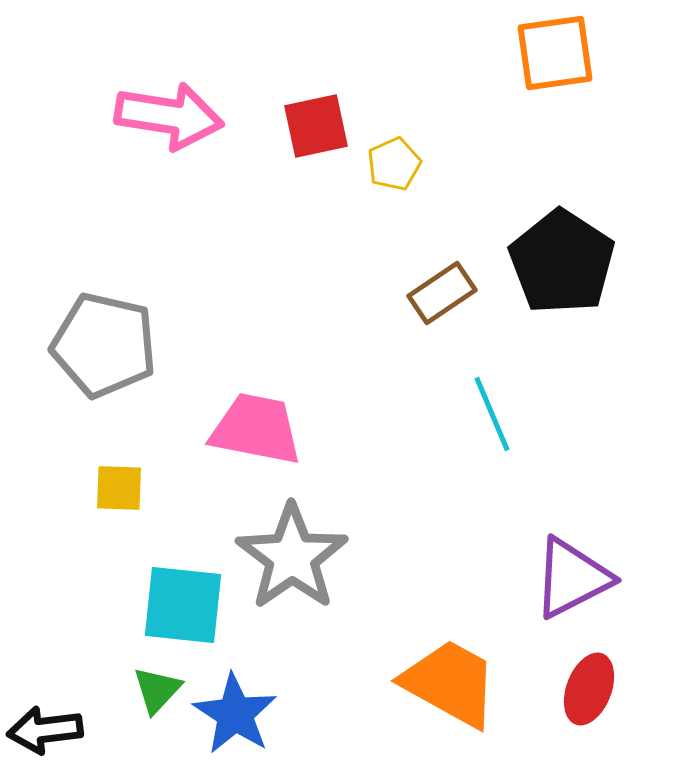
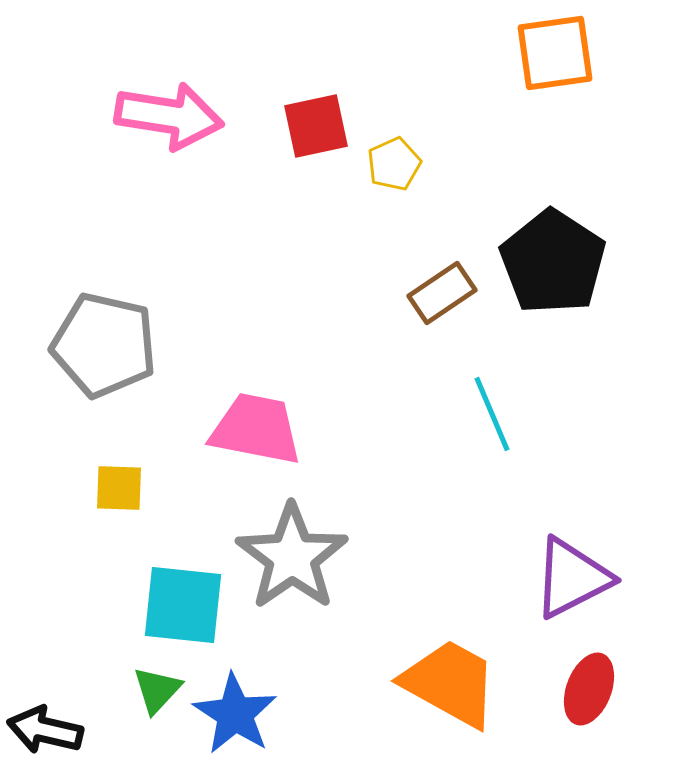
black pentagon: moved 9 px left
black arrow: rotated 20 degrees clockwise
